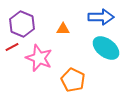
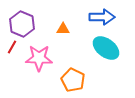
blue arrow: moved 1 px right
red line: rotated 32 degrees counterclockwise
pink star: rotated 20 degrees counterclockwise
